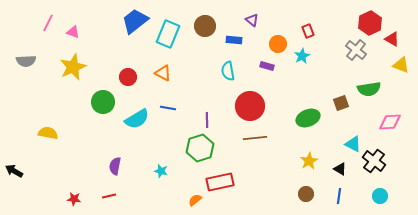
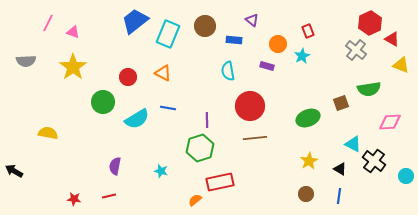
yellow star at (73, 67): rotated 12 degrees counterclockwise
cyan circle at (380, 196): moved 26 px right, 20 px up
